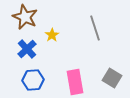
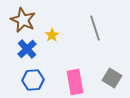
brown star: moved 2 px left, 3 px down
